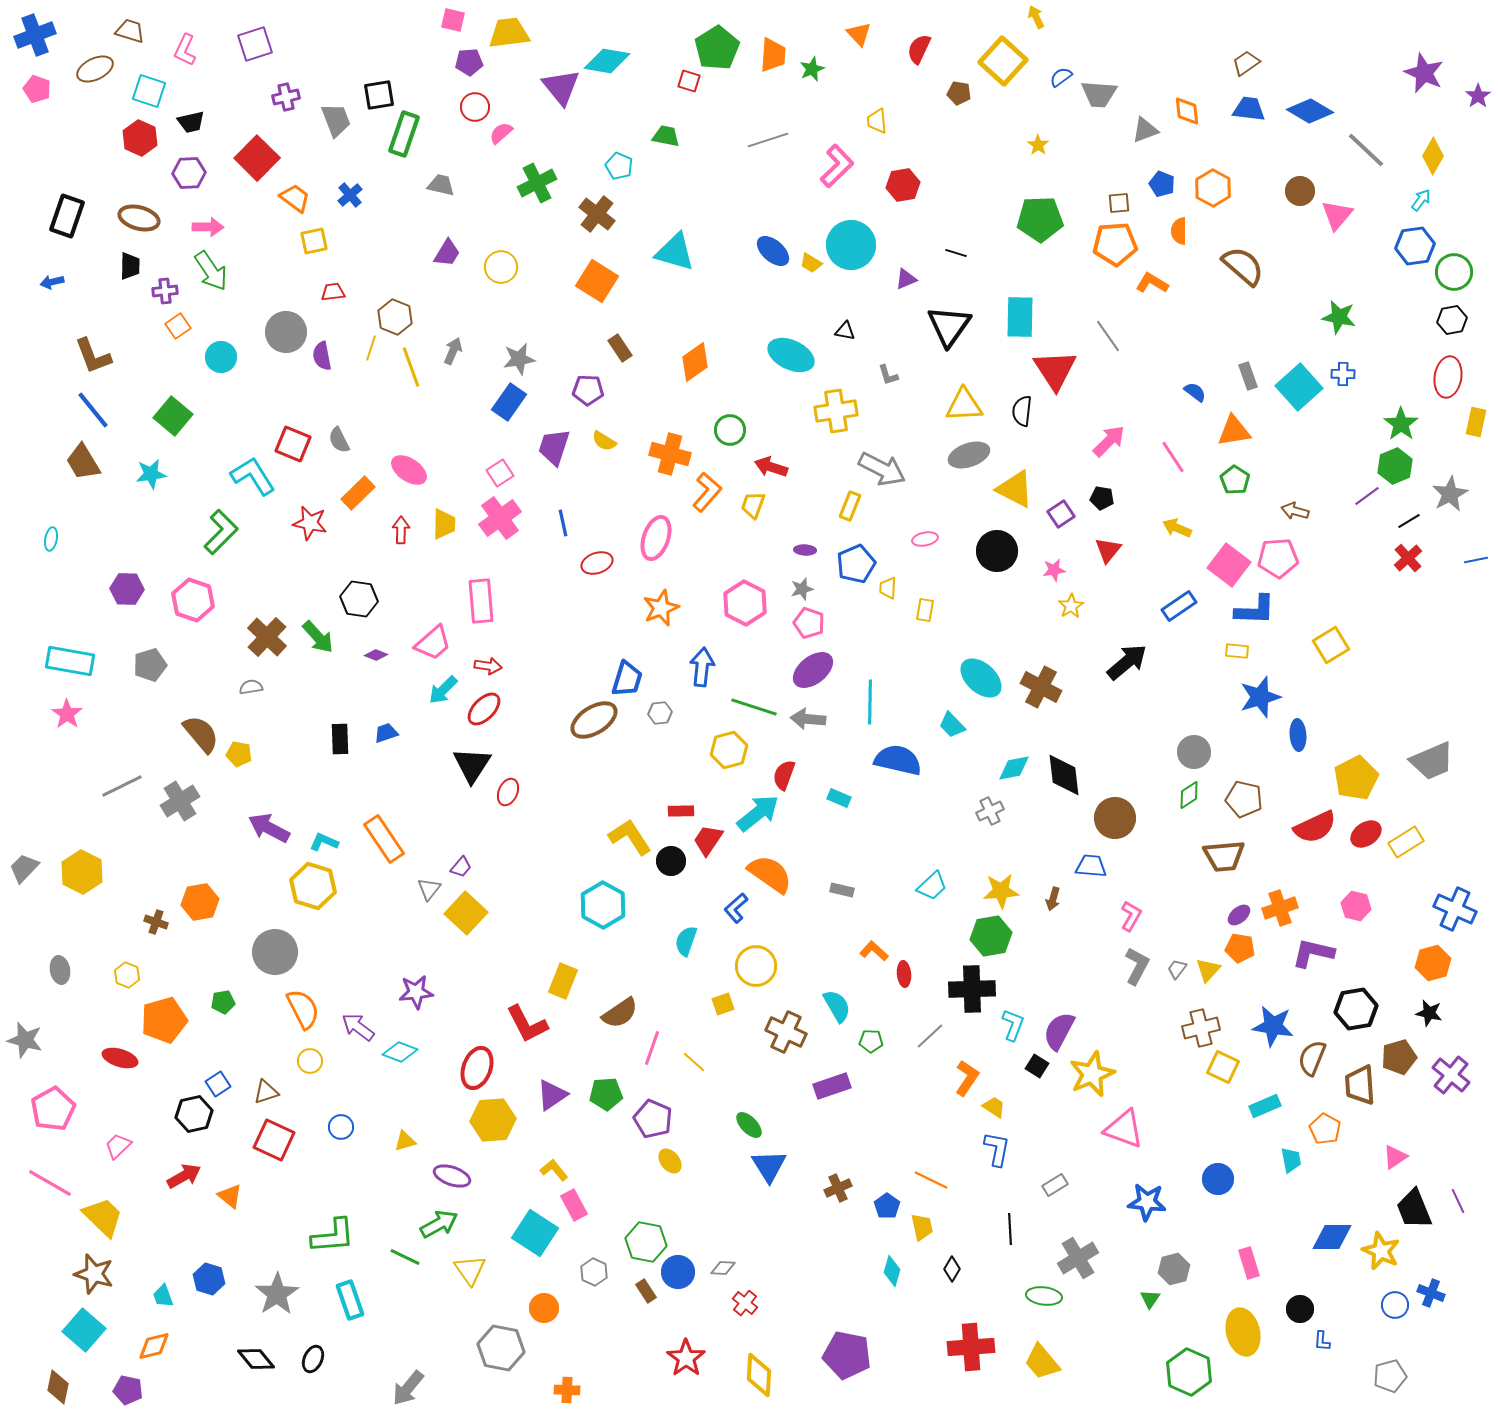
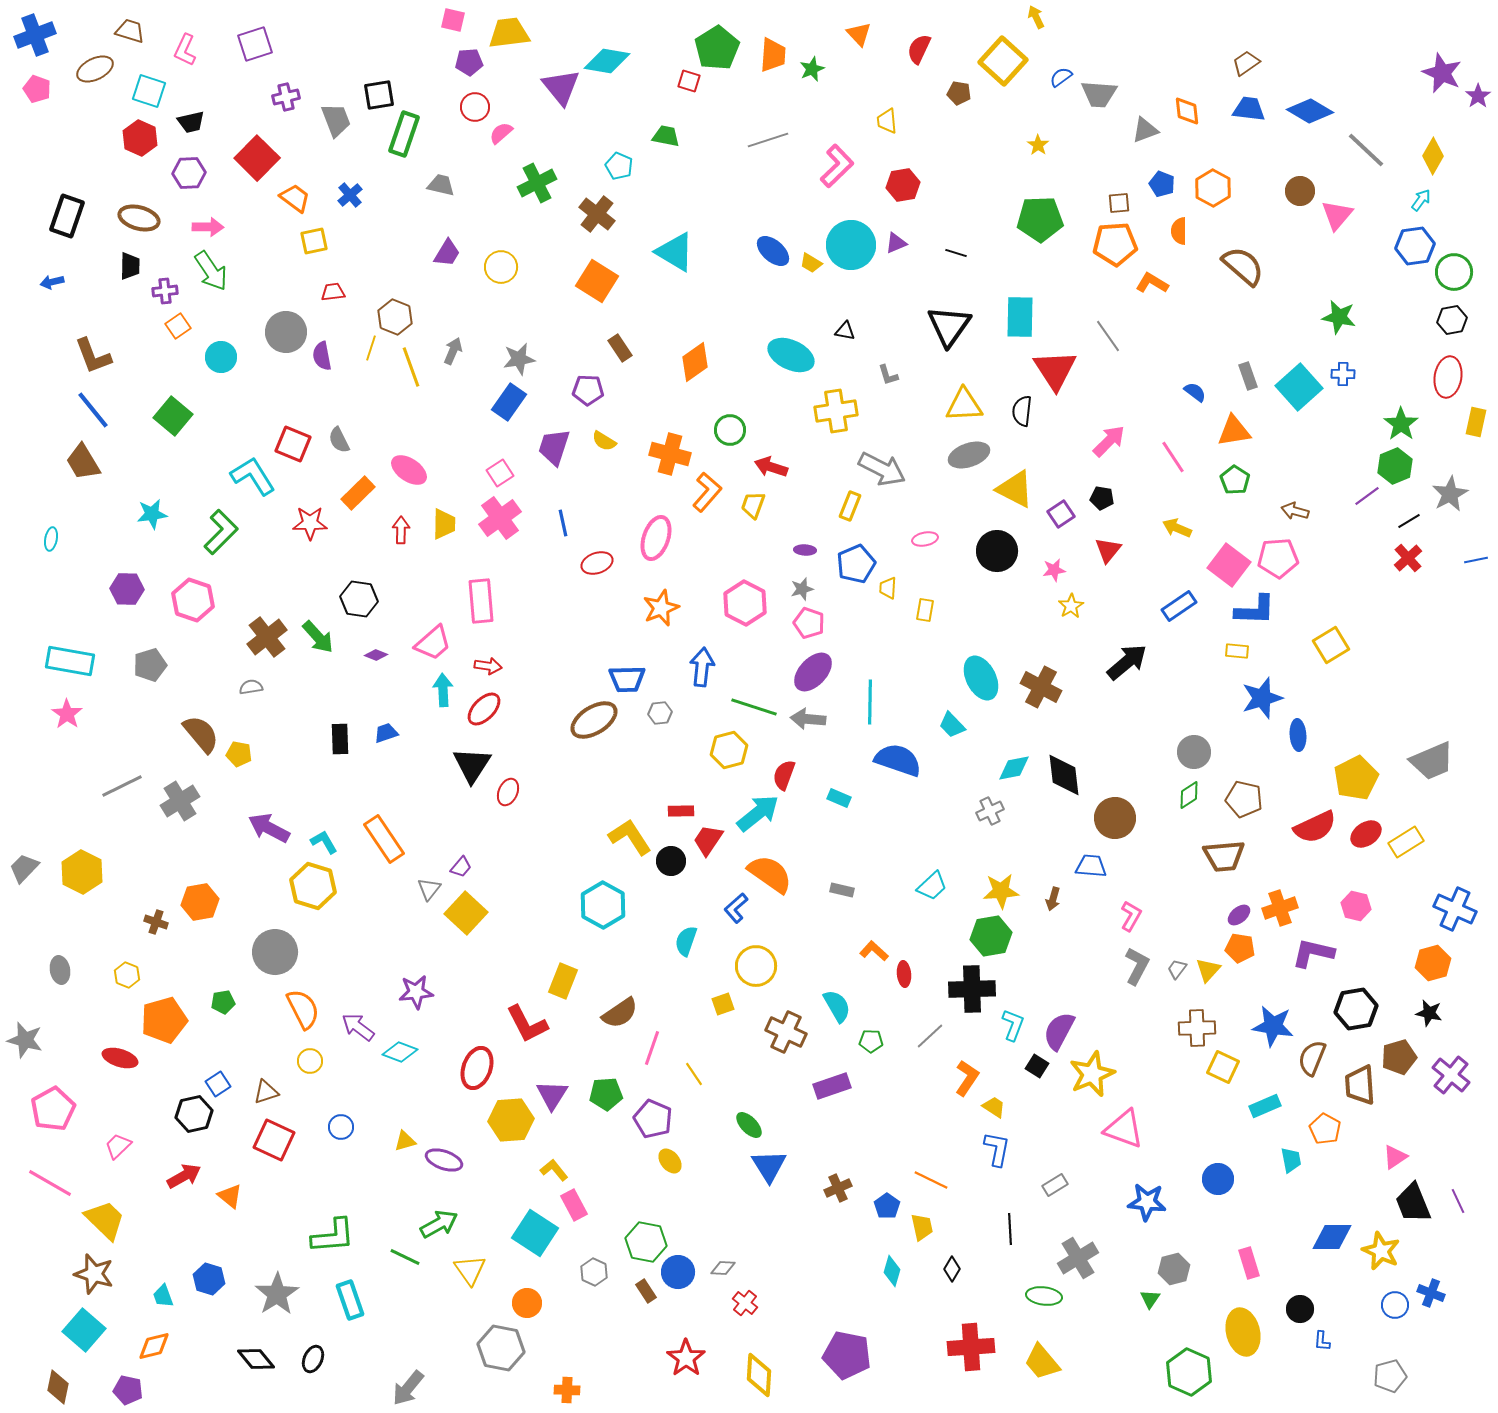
purple star at (1424, 73): moved 18 px right
yellow trapezoid at (877, 121): moved 10 px right
cyan triangle at (675, 252): rotated 15 degrees clockwise
purple triangle at (906, 279): moved 10 px left, 36 px up
cyan star at (151, 474): moved 1 px right, 40 px down
red star at (310, 523): rotated 12 degrees counterclockwise
brown cross at (267, 637): rotated 9 degrees clockwise
purple ellipse at (813, 670): moved 2 px down; rotated 9 degrees counterclockwise
cyan ellipse at (981, 678): rotated 21 degrees clockwise
blue trapezoid at (627, 679): rotated 72 degrees clockwise
cyan arrow at (443, 690): rotated 132 degrees clockwise
blue star at (1260, 697): moved 2 px right, 1 px down
blue semicircle at (898, 760): rotated 6 degrees clockwise
cyan L-shape at (324, 842): rotated 36 degrees clockwise
brown cross at (1201, 1028): moved 4 px left; rotated 12 degrees clockwise
yellow line at (694, 1062): moved 12 px down; rotated 15 degrees clockwise
purple triangle at (552, 1095): rotated 24 degrees counterclockwise
yellow hexagon at (493, 1120): moved 18 px right
purple ellipse at (452, 1176): moved 8 px left, 16 px up
black trapezoid at (1414, 1209): moved 1 px left, 6 px up
yellow trapezoid at (103, 1217): moved 2 px right, 3 px down
orange circle at (544, 1308): moved 17 px left, 5 px up
